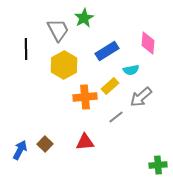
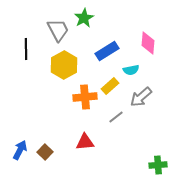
brown square: moved 8 px down
